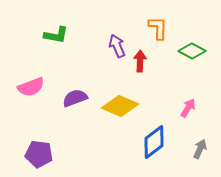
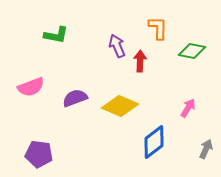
green diamond: rotated 16 degrees counterclockwise
gray arrow: moved 6 px right
